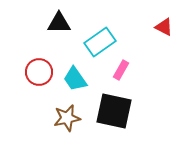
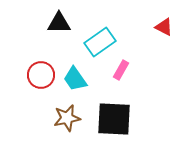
red circle: moved 2 px right, 3 px down
black square: moved 8 px down; rotated 9 degrees counterclockwise
